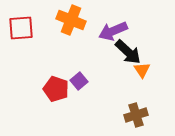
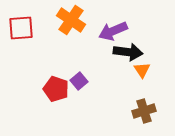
orange cross: rotated 12 degrees clockwise
black arrow: rotated 36 degrees counterclockwise
brown cross: moved 8 px right, 4 px up
